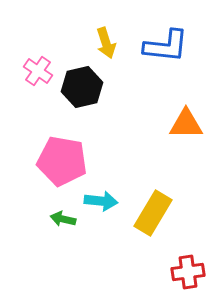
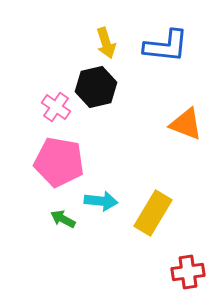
pink cross: moved 18 px right, 36 px down
black hexagon: moved 14 px right
orange triangle: rotated 21 degrees clockwise
pink pentagon: moved 3 px left, 1 px down
green arrow: rotated 15 degrees clockwise
